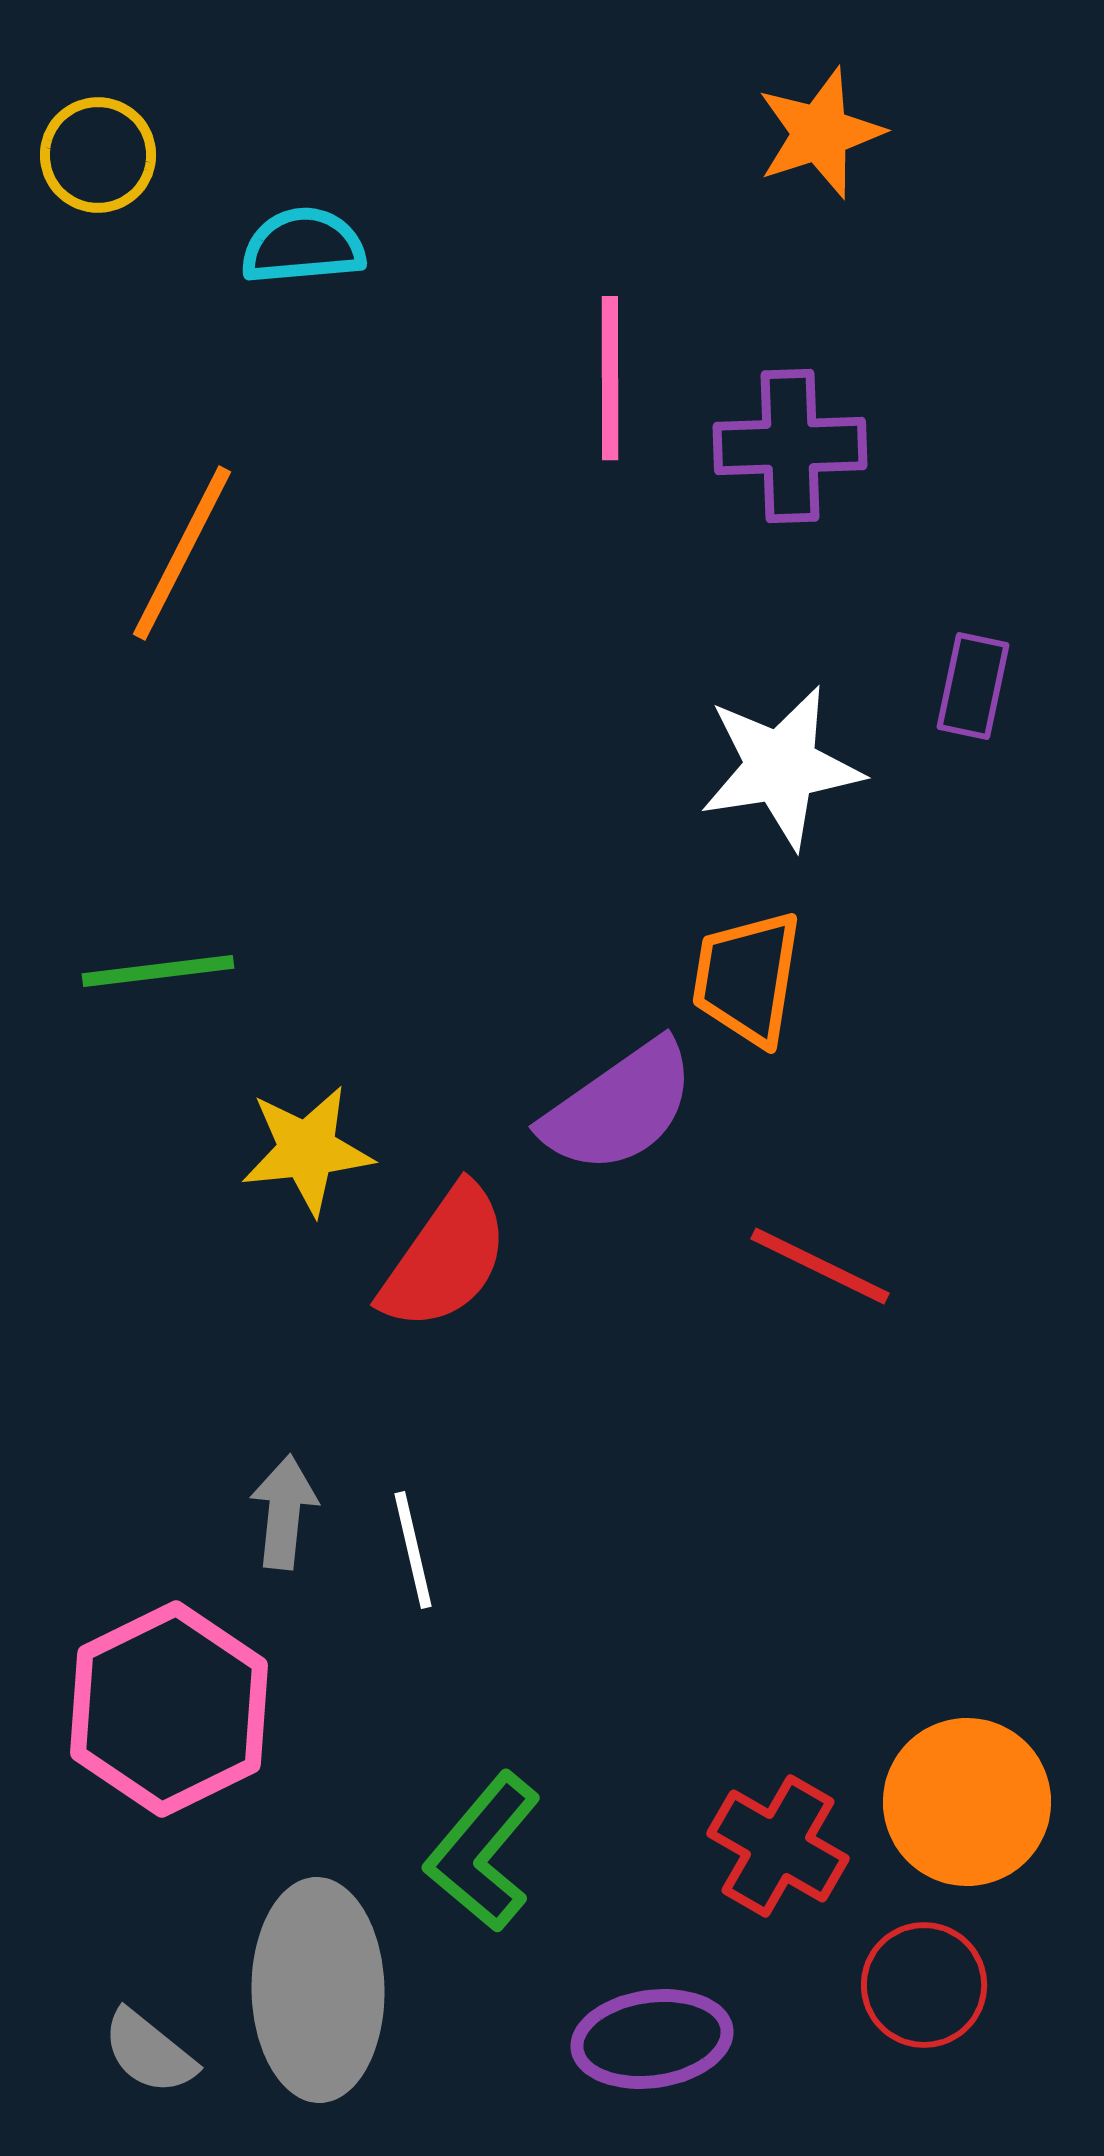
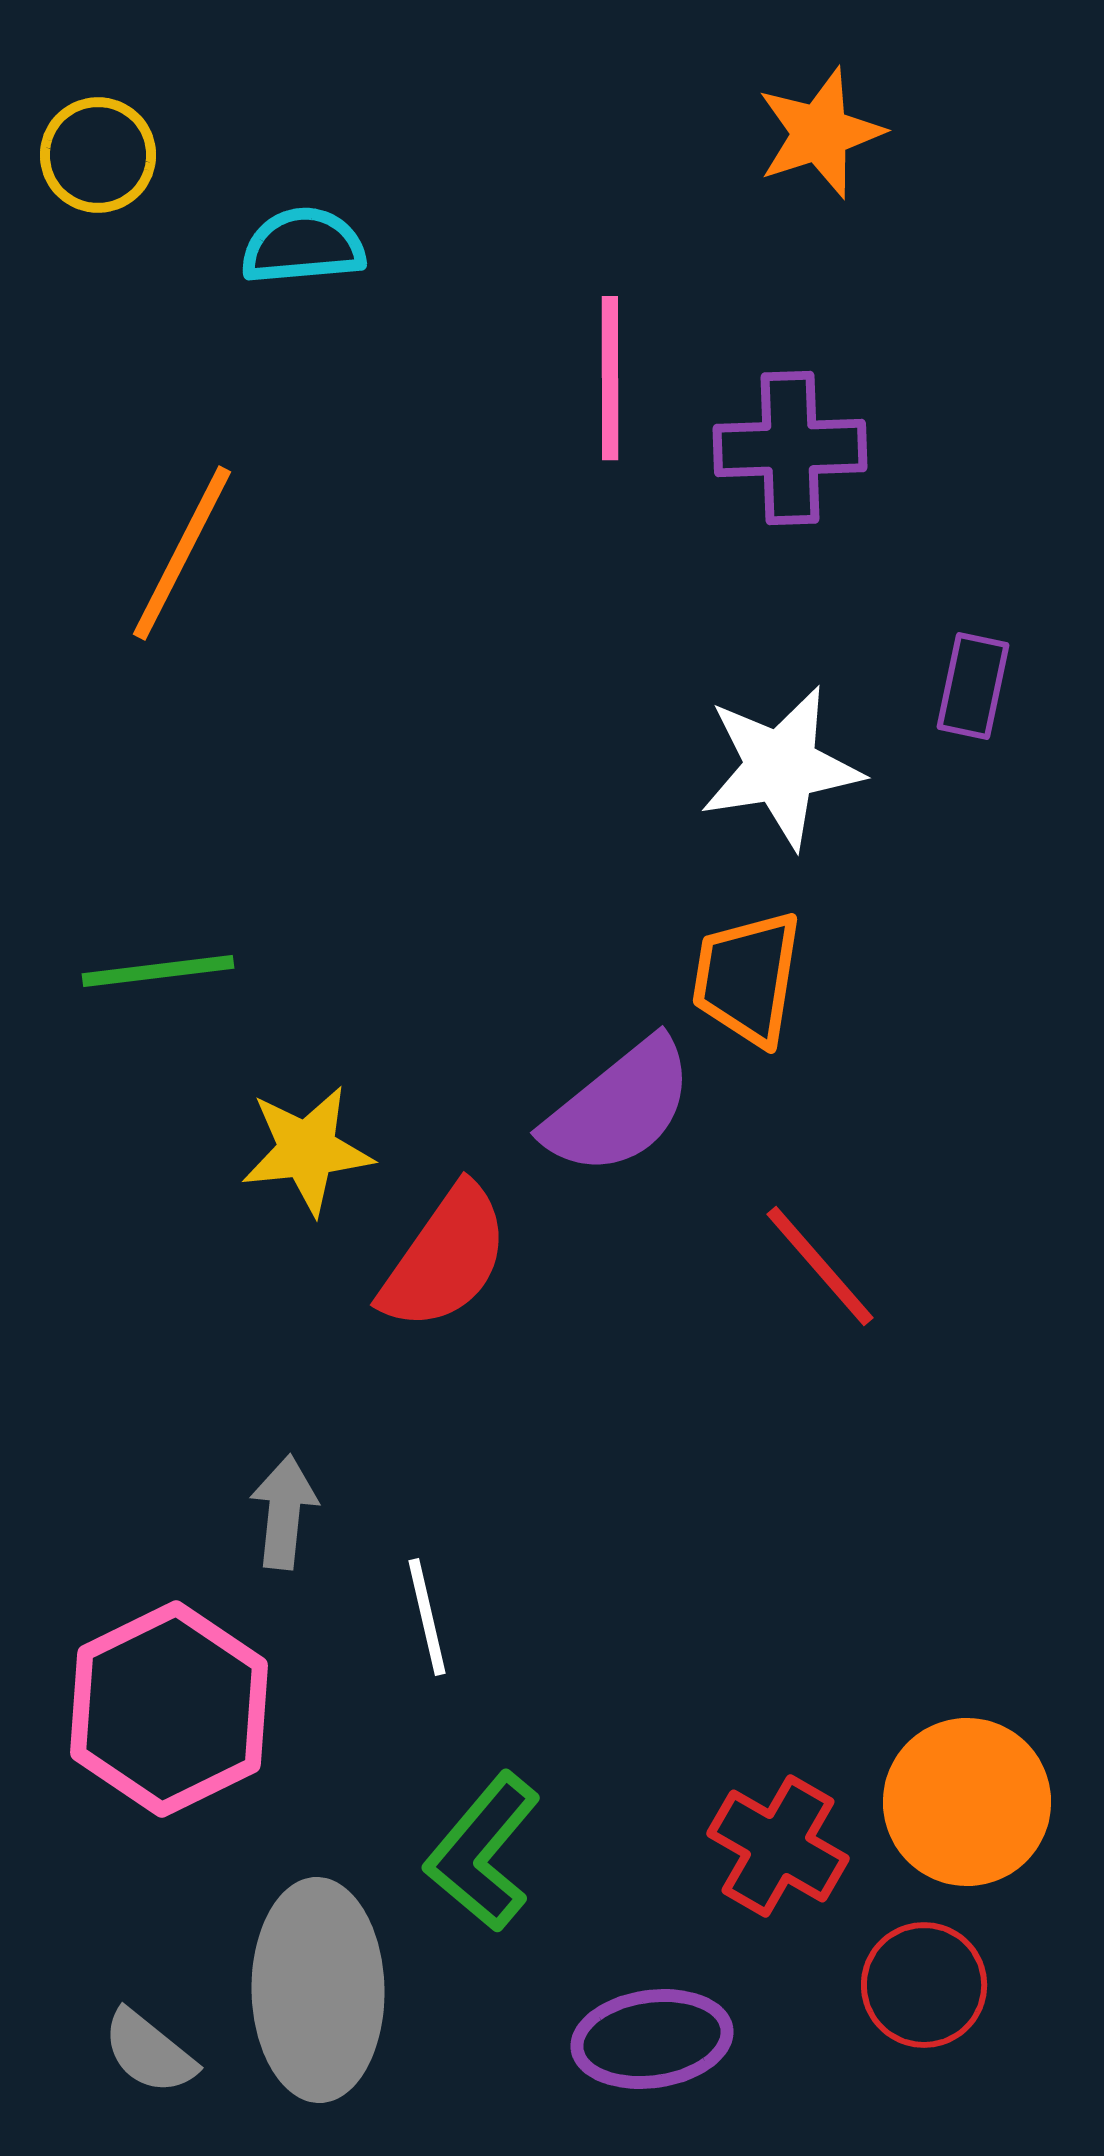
purple cross: moved 2 px down
purple semicircle: rotated 4 degrees counterclockwise
red line: rotated 23 degrees clockwise
white line: moved 14 px right, 67 px down
